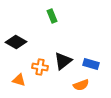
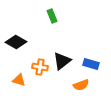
black triangle: moved 1 px left
